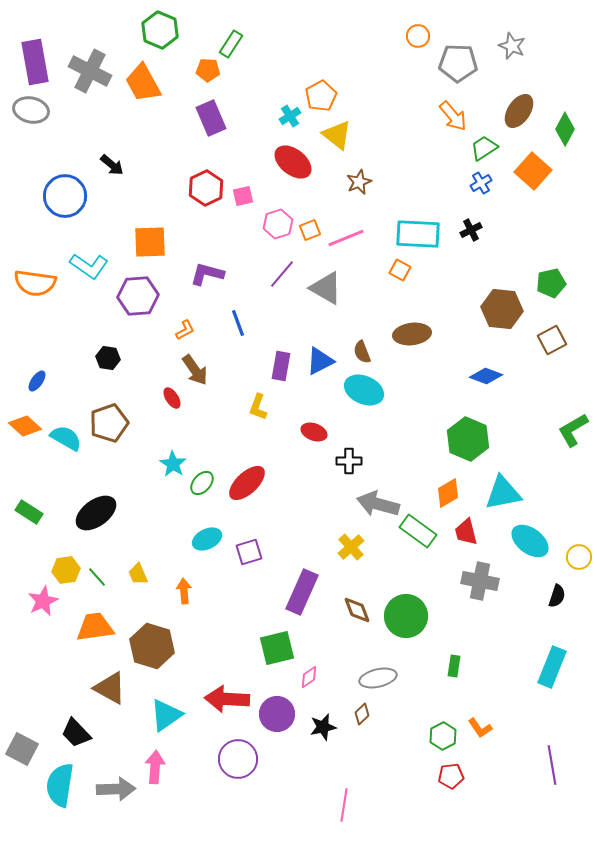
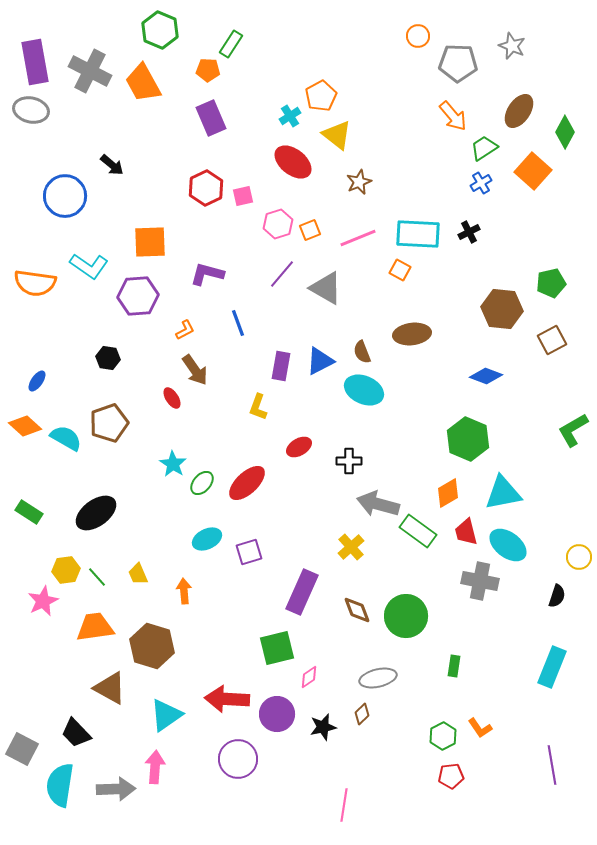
green diamond at (565, 129): moved 3 px down
black cross at (471, 230): moved 2 px left, 2 px down
pink line at (346, 238): moved 12 px right
red ellipse at (314, 432): moved 15 px left, 15 px down; rotated 50 degrees counterclockwise
cyan ellipse at (530, 541): moved 22 px left, 4 px down
